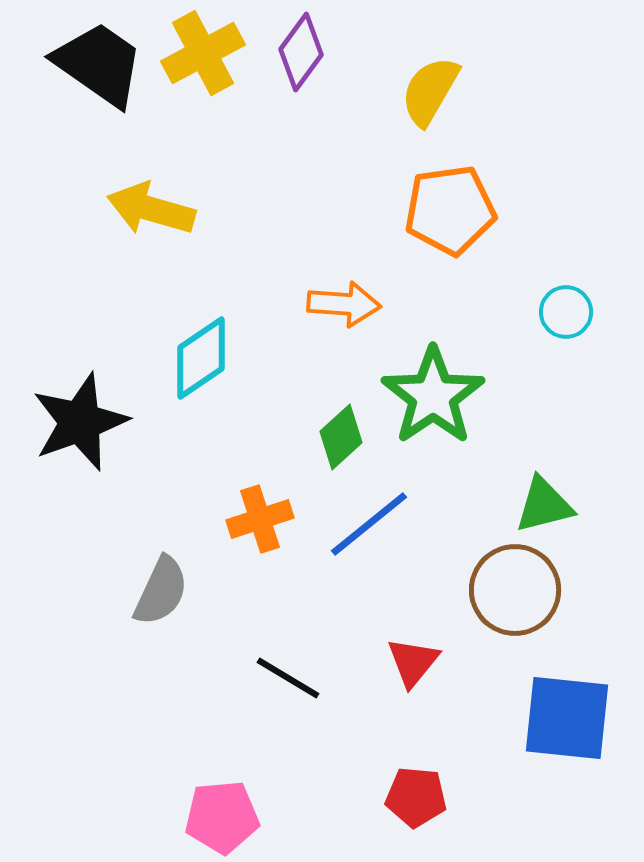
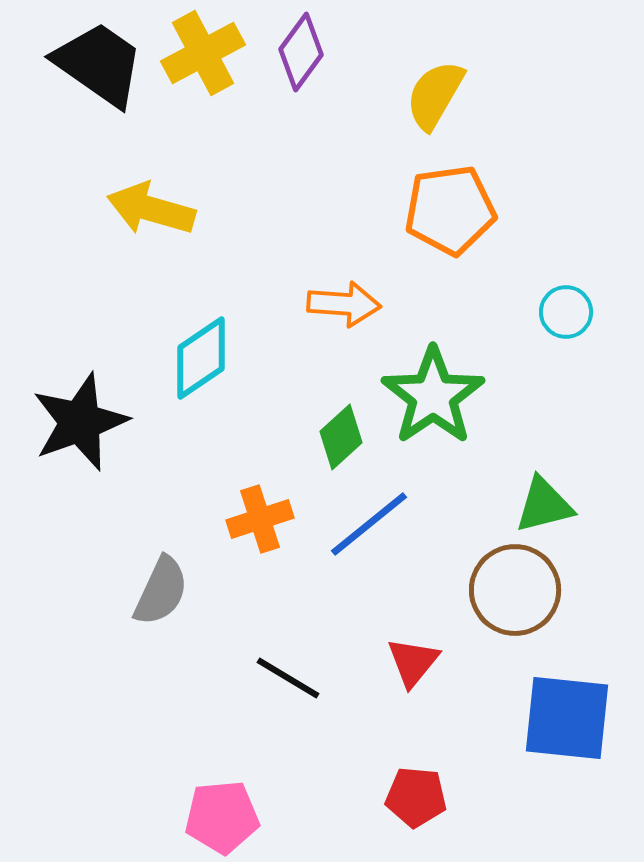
yellow semicircle: moved 5 px right, 4 px down
